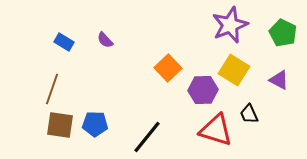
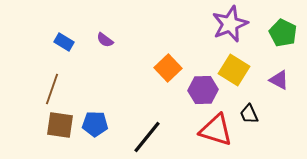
purple star: moved 1 px up
purple semicircle: rotated 12 degrees counterclockwise
